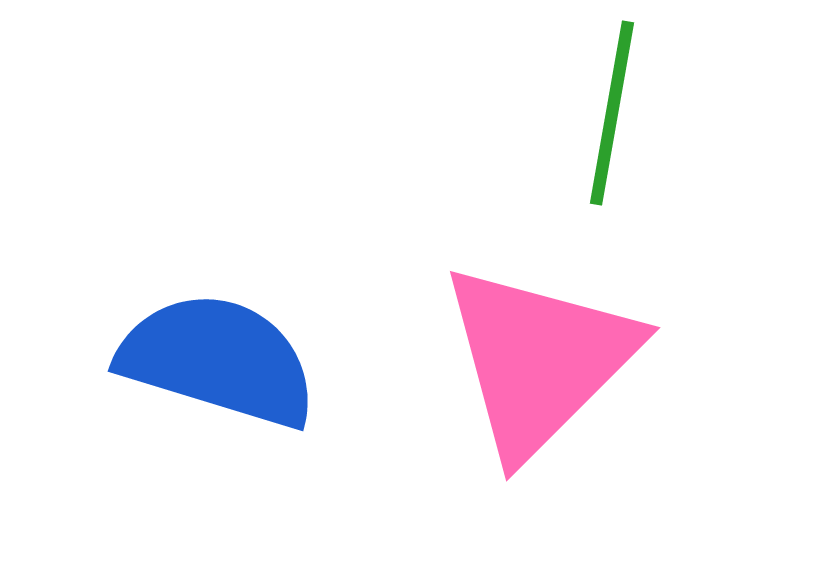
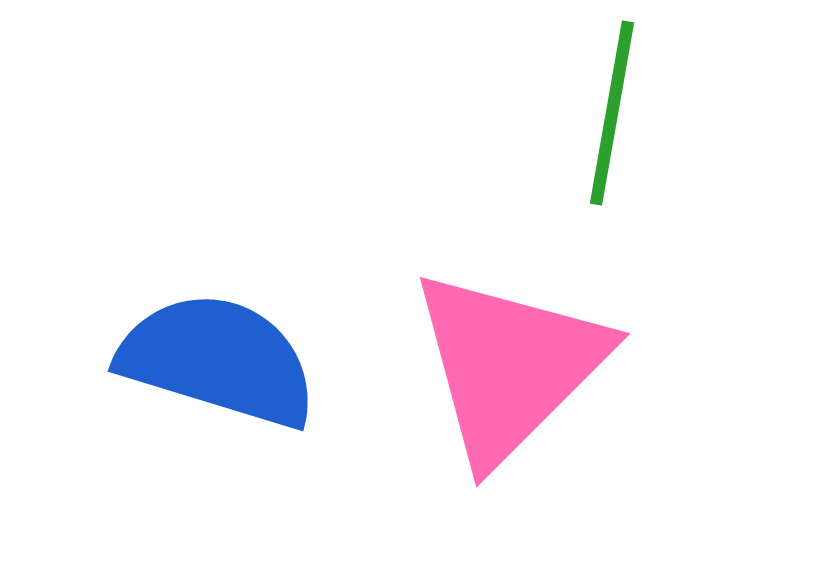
pink triangle: moved 30 px left, 6 px down
